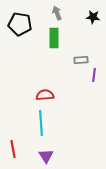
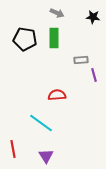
gray arrow: rotated 136 degrees clockwise
black pentagon: moved 5 px right, 15 px down
purple line: rotated 24 degrees counterclockwise
red semicircle: moved 12 px right
cyan line: rotated 50 degrees counterclockwise
